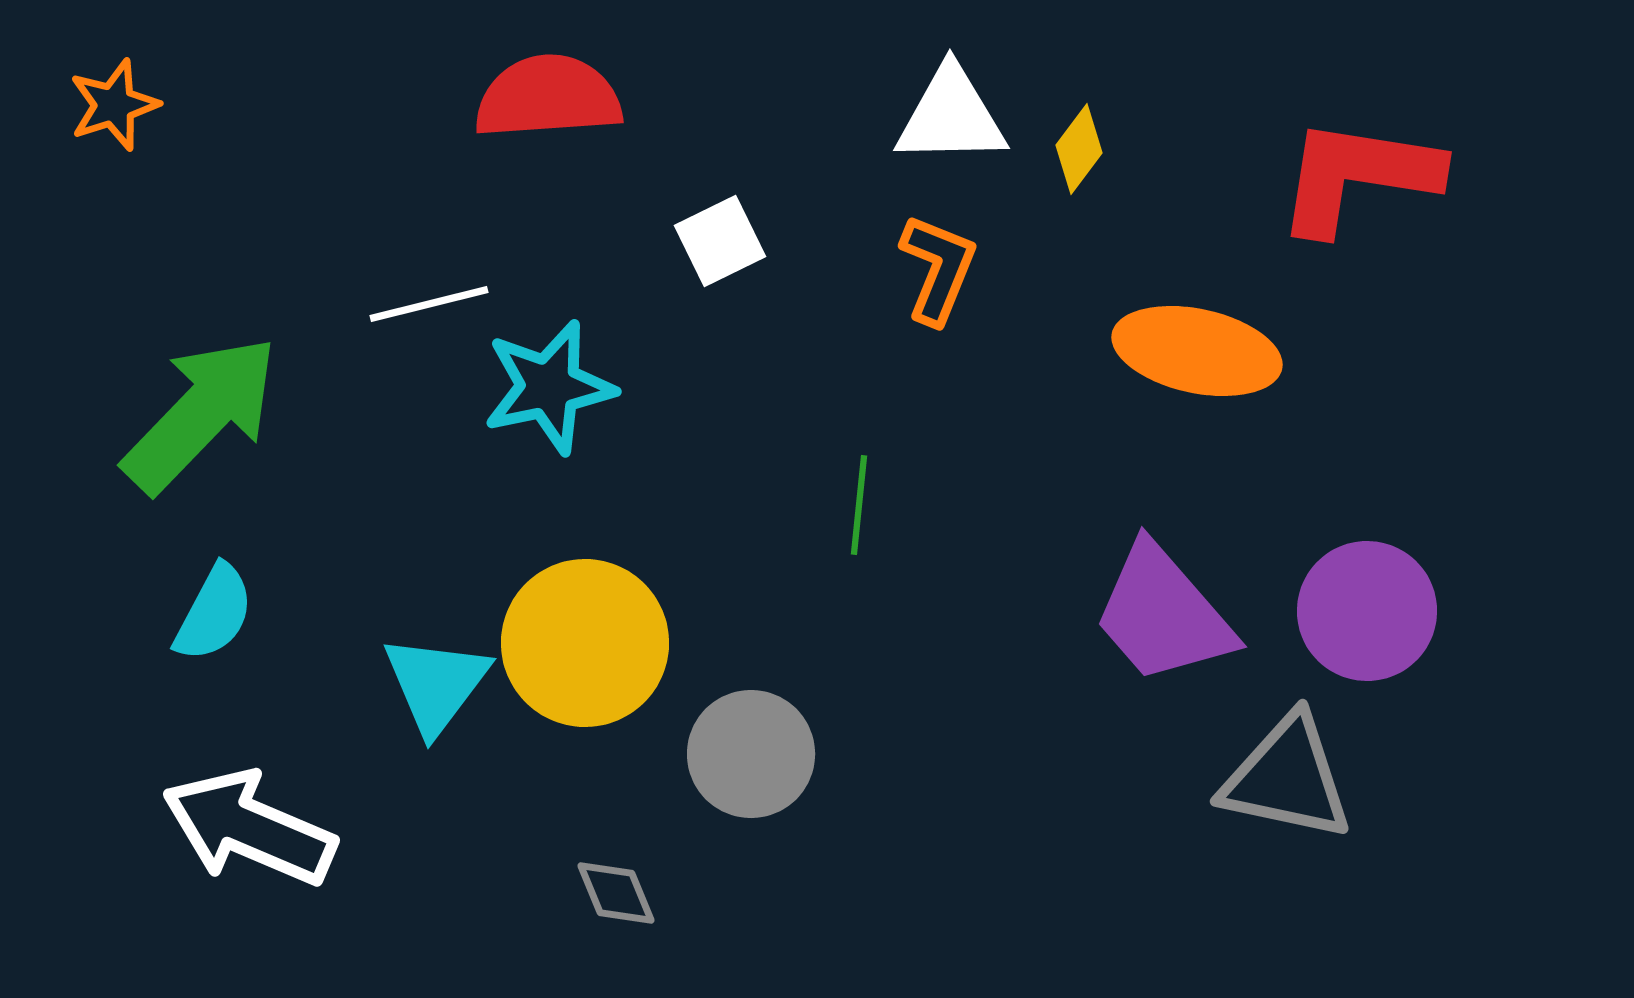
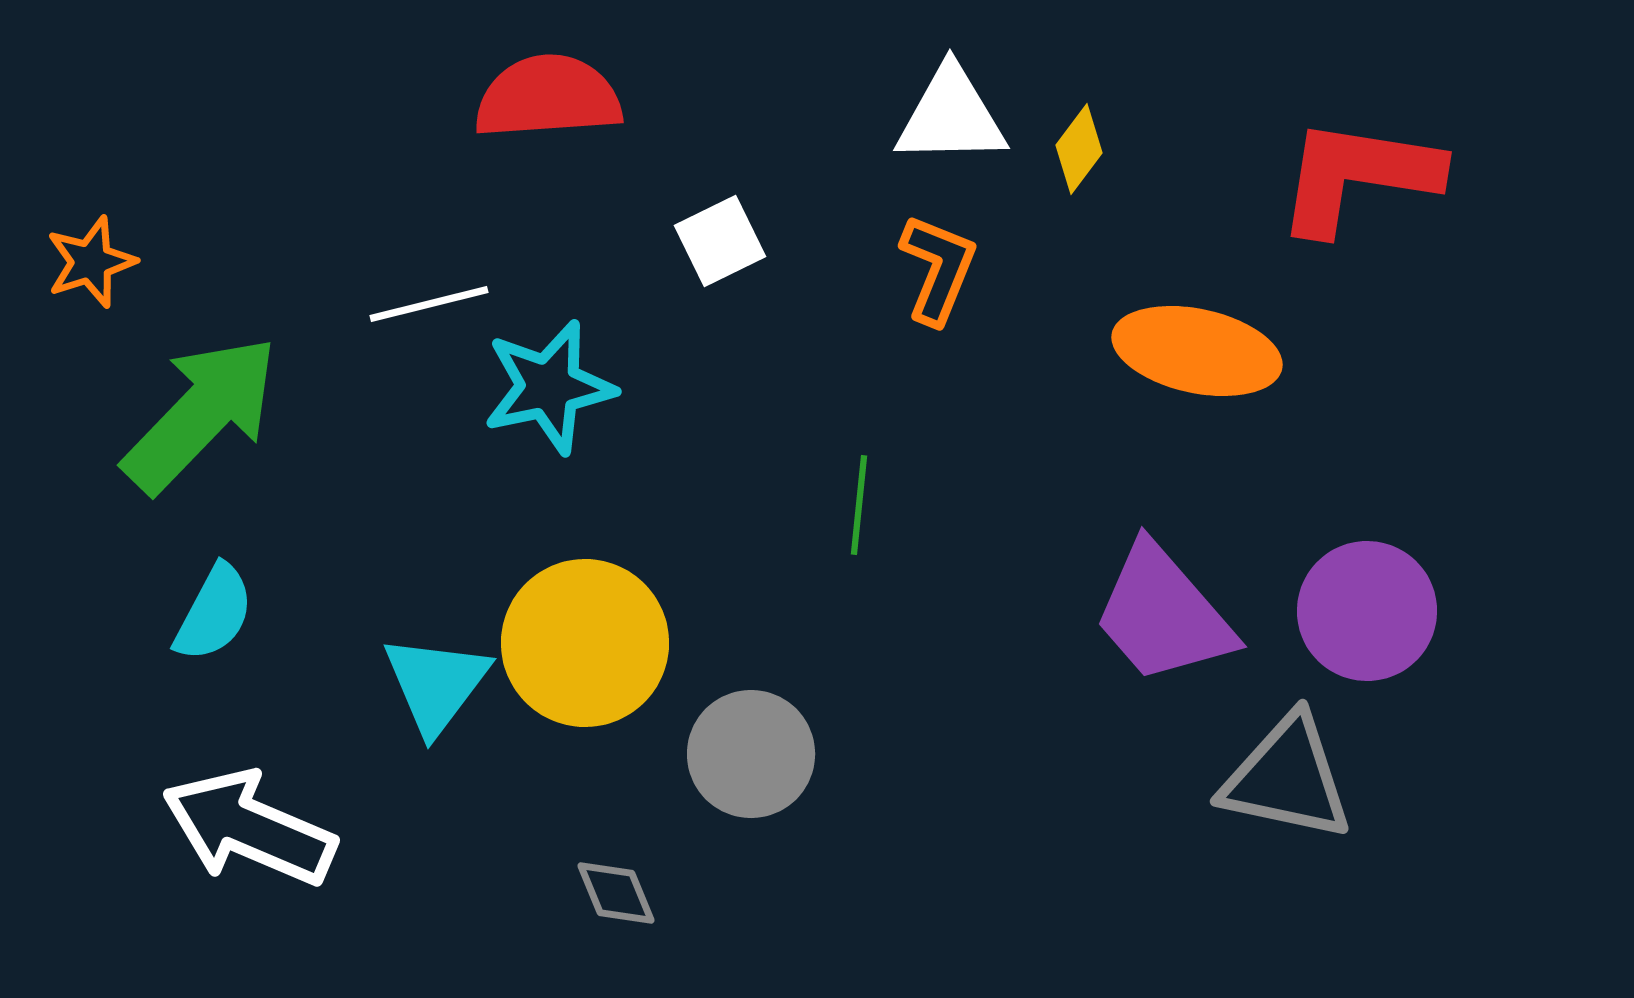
orange star: moved 23 px left, 157 px down
